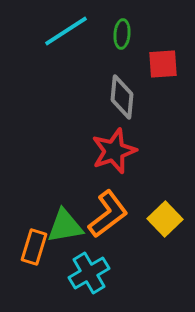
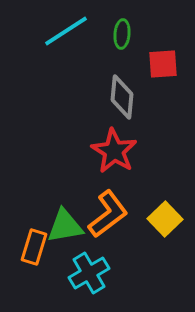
red star: rotated 21 degrees counterclockwise
